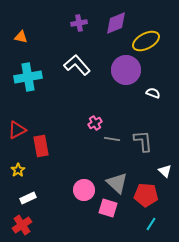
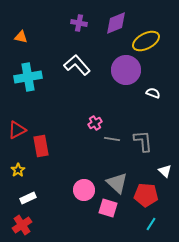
purple cross: rotated 21 degrees clockwise
